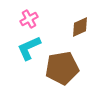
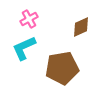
brown diamond: moved 1 px right
cyan L-shape: moved 5 px left
